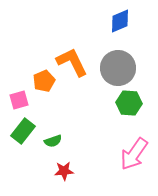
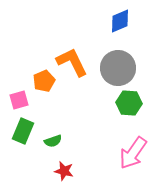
green rectangle: rotated 15 degrees counterclockwise
pink arrow: moved 1 px left, 1 px up
red star: rotated 18 degrees clockwise
